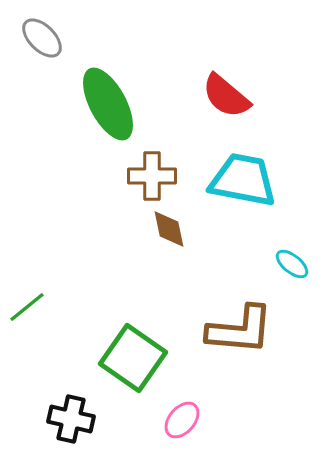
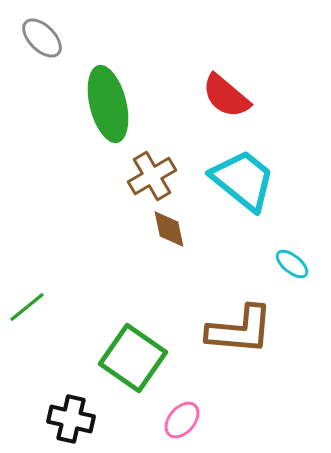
green ellipse: rotated 14 degrees clockwise
brown cross: rotated 30 degrees counterclockwise
cyan trapezoid: rotated 28 degrees clockwise
